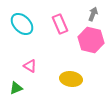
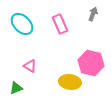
pink hexagon: moved 23 px down
yellow ellipse: moved 1 px left, 3 px down
